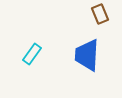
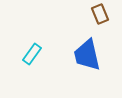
blue trapezoid: rotated 16 degrees counterclockwise
